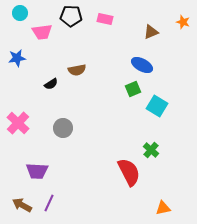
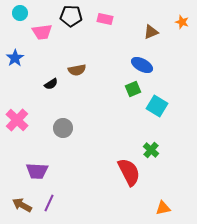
orange star: moved 1 px left
blue star: moved 2 px left; rotated 24 degrees counterclockwise
pink cross: moved 1 px left, 3 px up
